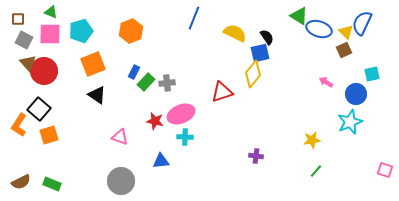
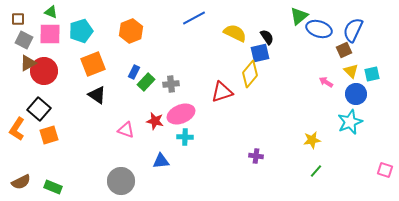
green triangle at (299, 16): rotated 48 degrees clockwise
blue line at (194, 18): rotated 40 degrees clockwise
blue semicircle at (362, 23): moved 9 px left, 7 px down
yellow triangle at (346, 32): moved 5 px right, 39 px down
brown triangle at (28, 63): rotated 42 degrees clockwise
yellow diamond at (253, 74): moved 3 px left
gray cross at (167, 83): moved 4 px right, 1 px down
orange L-shape at (19, 125): moved 2 px left, 4 px down
pink triangle at (120, 137): moved 6 px right, 7 px up
green rectangle at (52, 184): moved 1 px right, 3 px down
